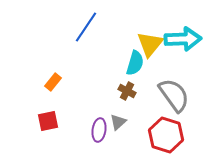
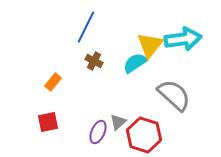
blue line: rotated 8 degrees counterclockwise
cyan arrow: rotated 6 degrees counterclockwise
yellow triangle: moved 1 px down
cyan semicircle: rotated 140 degrees counterclockwise
brown cross: moved 33 px left, 30 px up
gray semicircle: rotated 12 degrees counterclockwise
red square: moved 1 px down
purple ellipse: moved 1 px left, 2 px down; rotated 15 degrees clockwise
red hexagon: moved 22 px left
